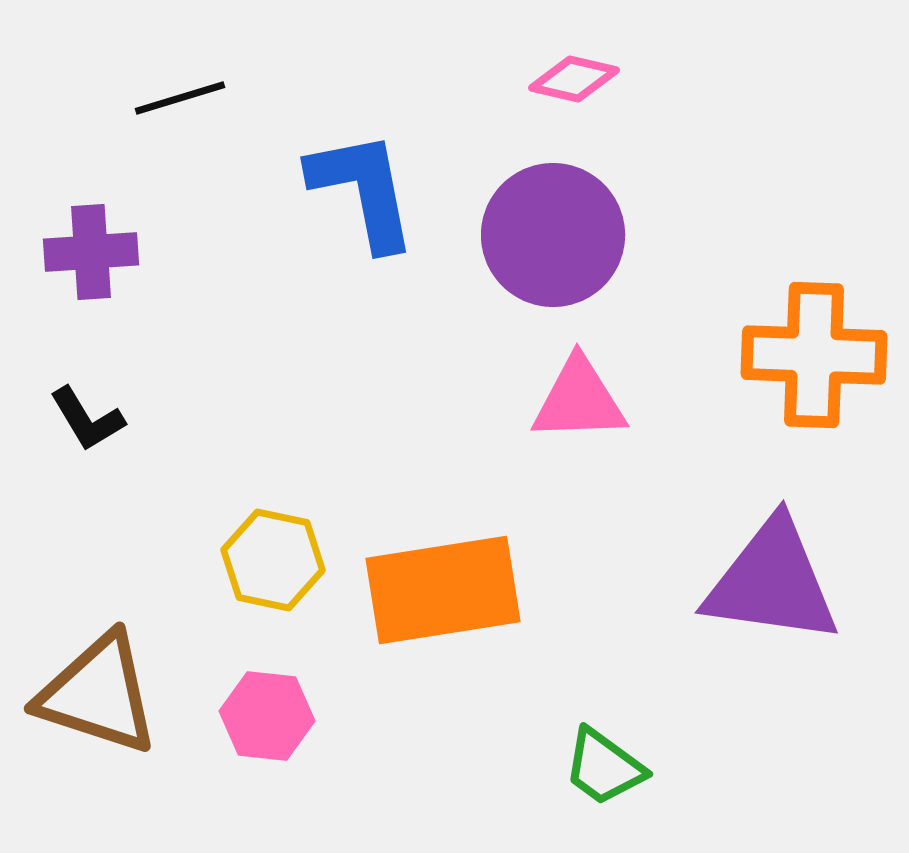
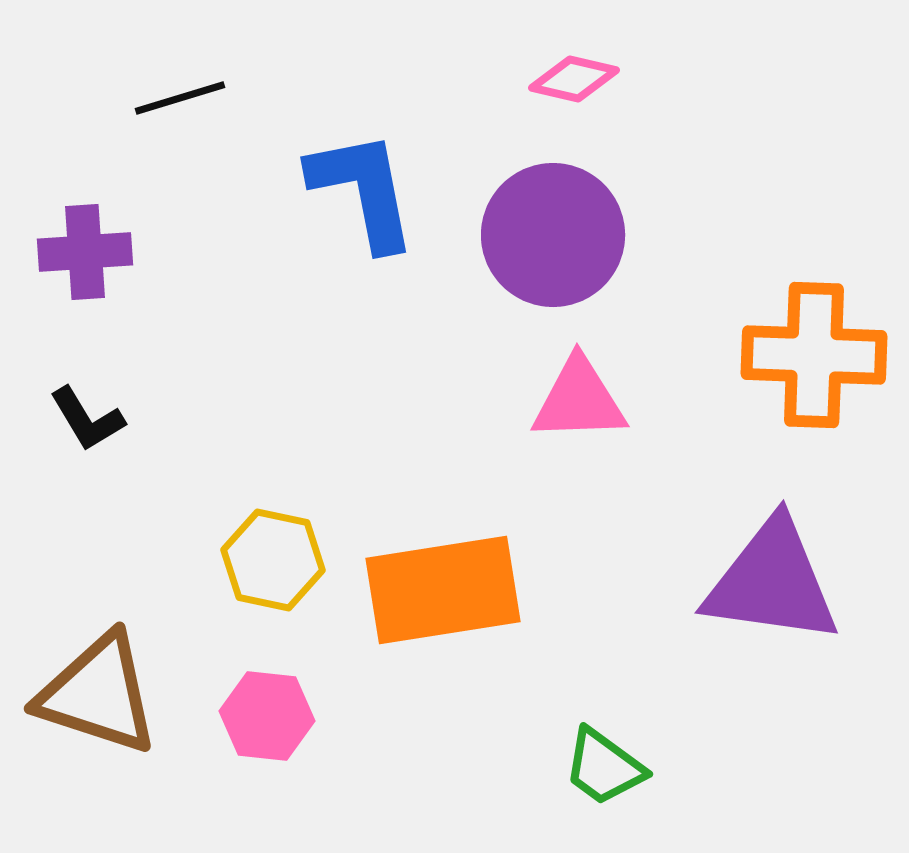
purple cross: moved 6 px left
